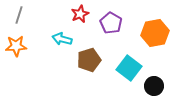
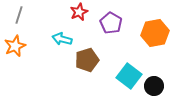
red star: moved 1 px left, 2 px up
orange star: moved 1 px left; rotated 20 degrees counterclockwise
brown pentagon: moved 2 px left
cyan square: moved 8 px down
